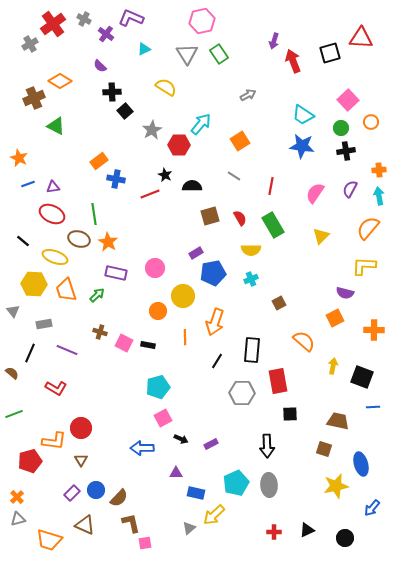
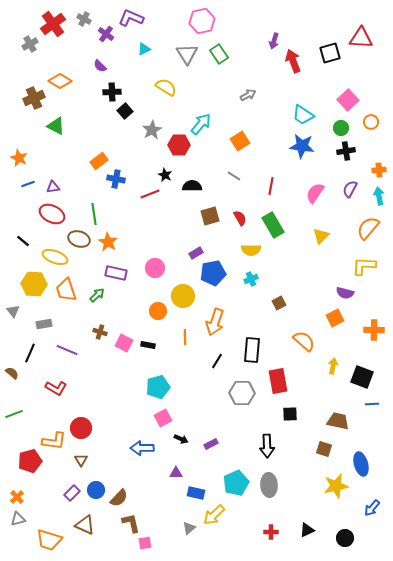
blue line at (373, 407): moved 1 px left, 3 px up
red cross at (274, 532): moved 3 px left
